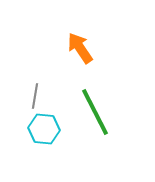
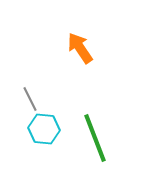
gray line: moved 5 px left, 3 px down; rotated 35 degrees counterclockwise
green line: moved 26 px down; rotated 6 degrees clockwise
